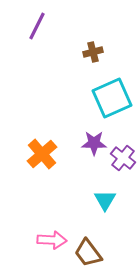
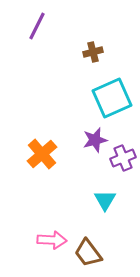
purple star: moved 1 px right, 3 px up; rotated 15 degrees counterclockwise
purple cross: rotated 30 degrees clockwise
